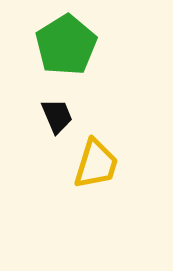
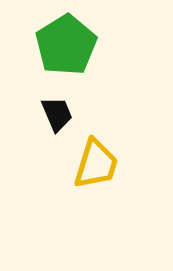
black trapezoid: moved 2 px up
